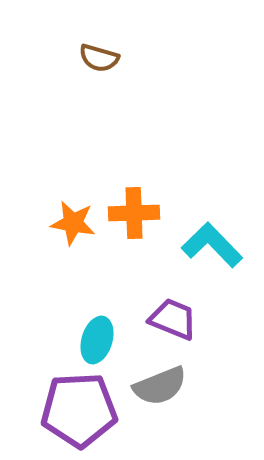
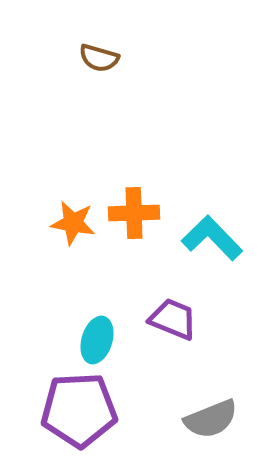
cyan L-shape: moved 7 px up
gray semicircle: moved 51 px right, 33 px down
